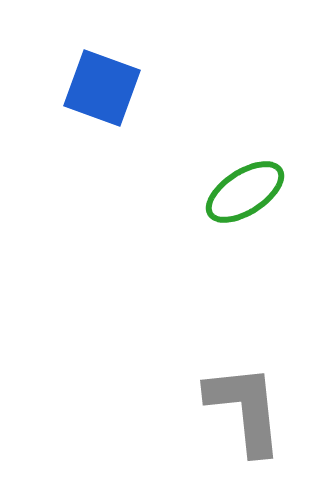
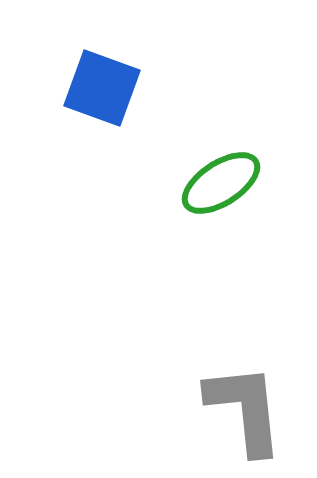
green ellipse: moved 24 px left, 9 px up
